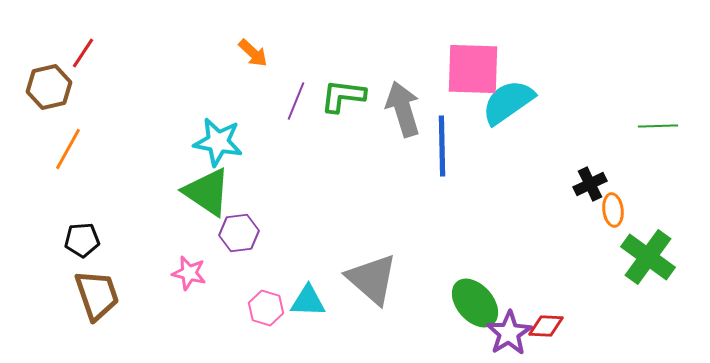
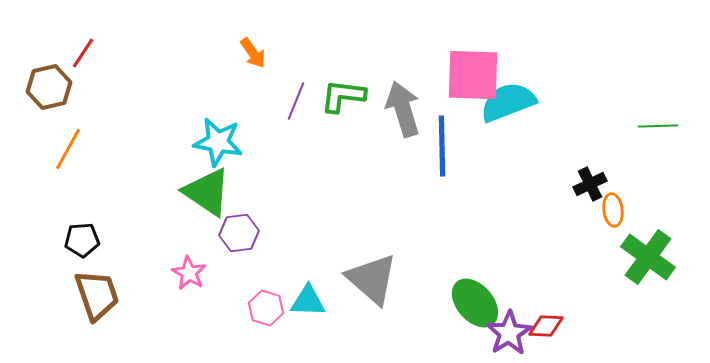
orange arrow: rotated 12 degrees clockwise
pink square: moved 6 px down
cyan semicircle: rotated 14 degrees clockwise
pink star: rotated 16 degrees clockwise
